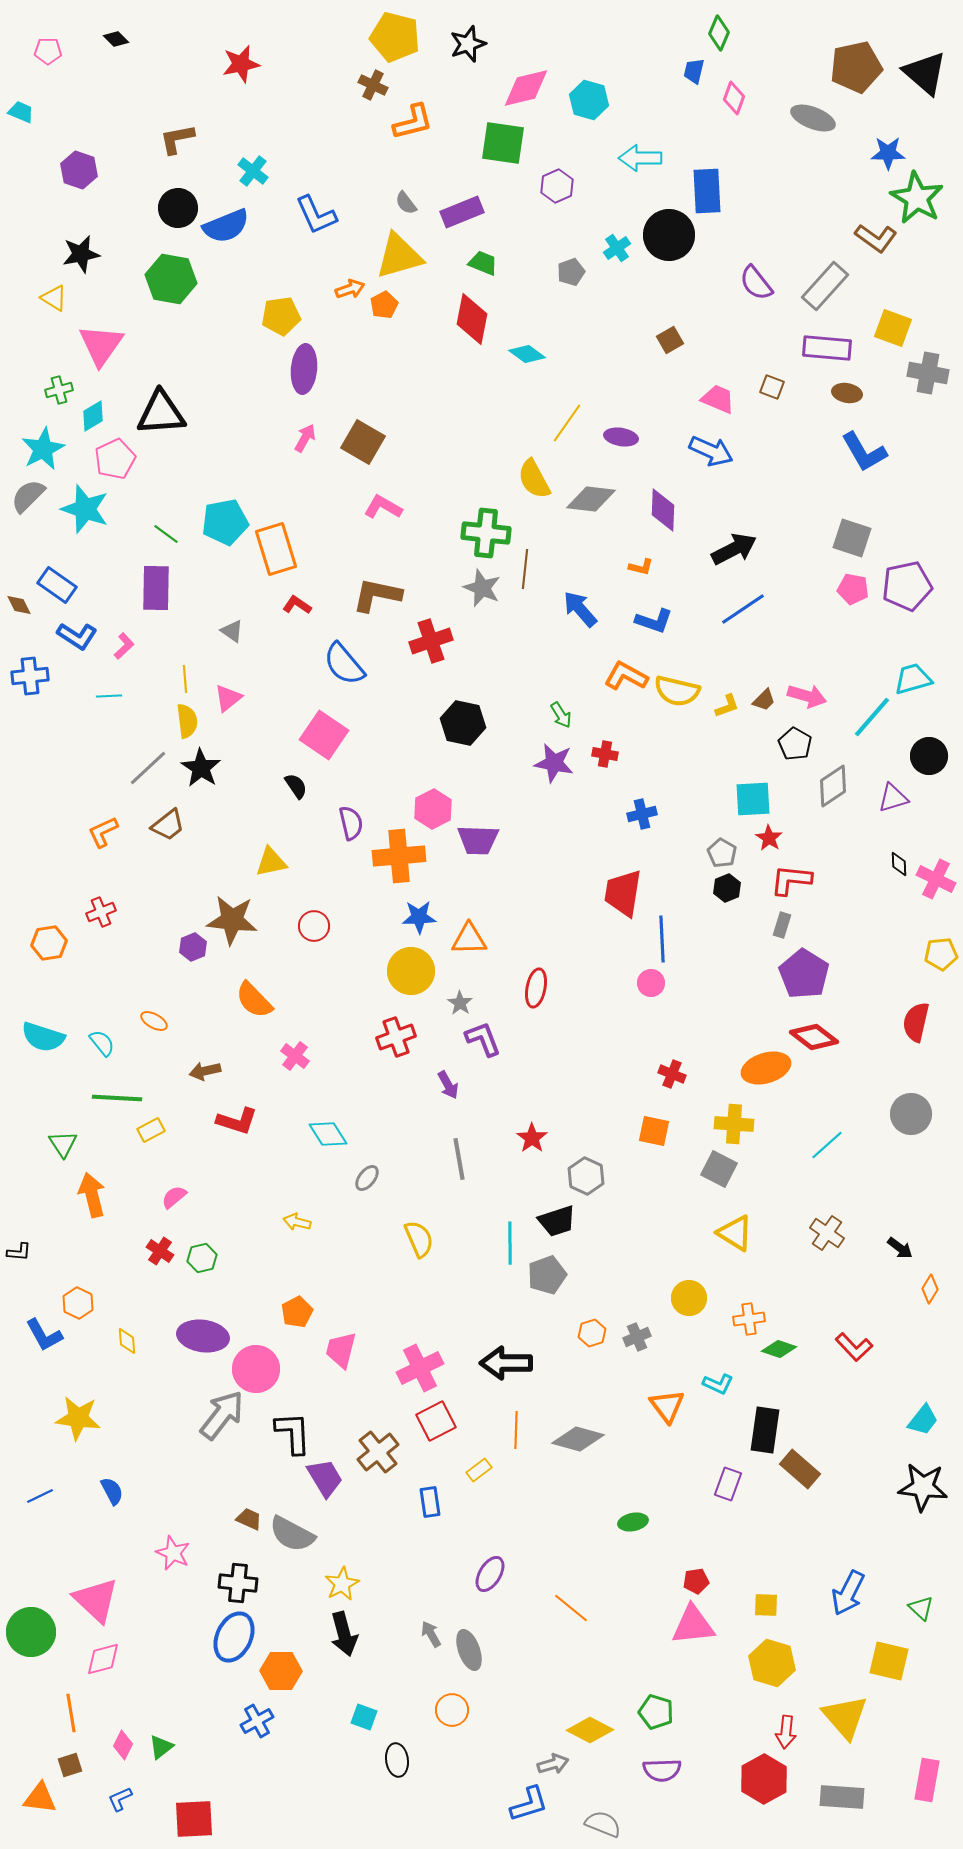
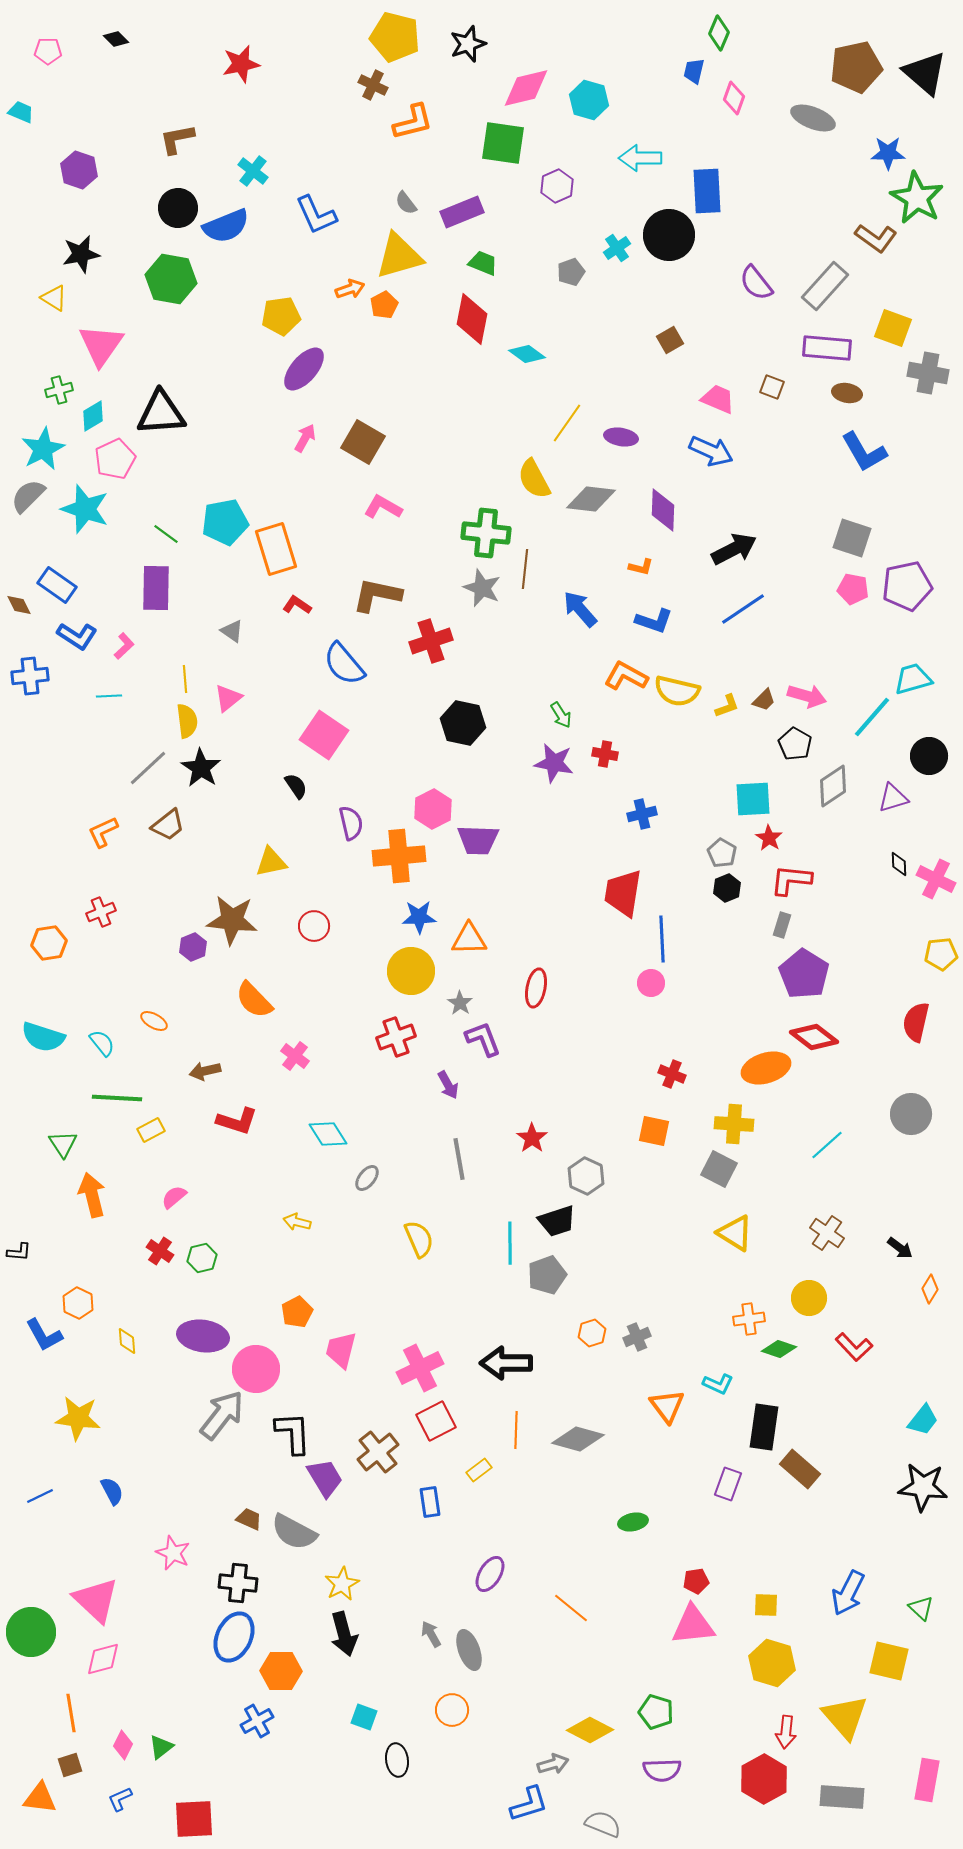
purple ellipse at (304, 369): rotated 36 degrees clockwise
yellow circle at (689, 1298): moved 120 px right
black rectangle at (765, 1430): moved 1 px left, 3 px up
gray semicircle at (292, 1534): moved 2 px right, 2 px up
